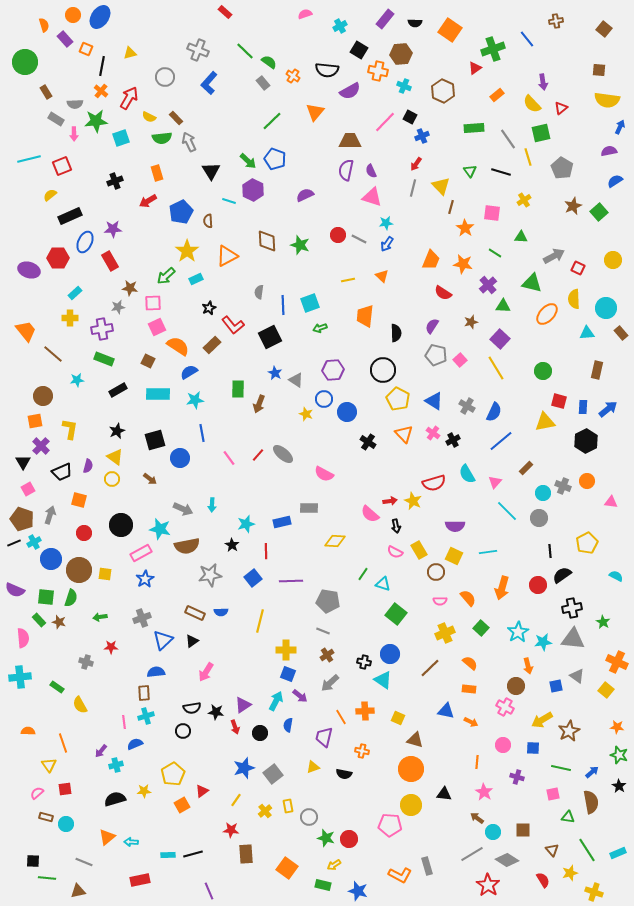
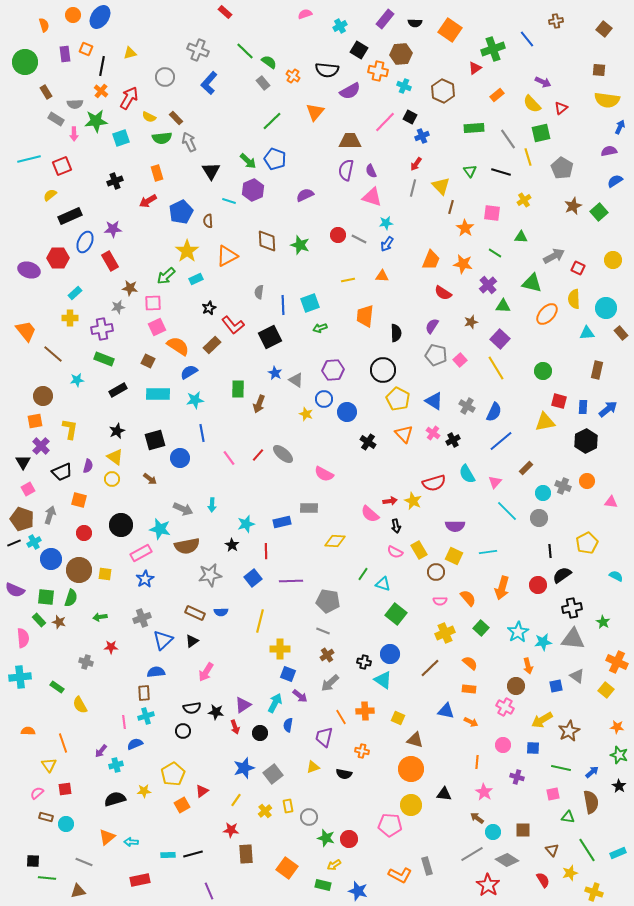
purple rectangle at (65, 39): moved 15 px down; rotated 35 degrees clockwise
purple arrow at (543, 82): rotated 56 degrees counterclockwise
purple hexagon at (253, 190): rotated 10 degrees clockwise
orange triangle at (382, 276): rotated 40 degrees counterclockwise
yellow cross at (286, 650): moved 6 px left, 1 px up
cyan arrow at (276, 701): moved 1 px left, 2 px down
